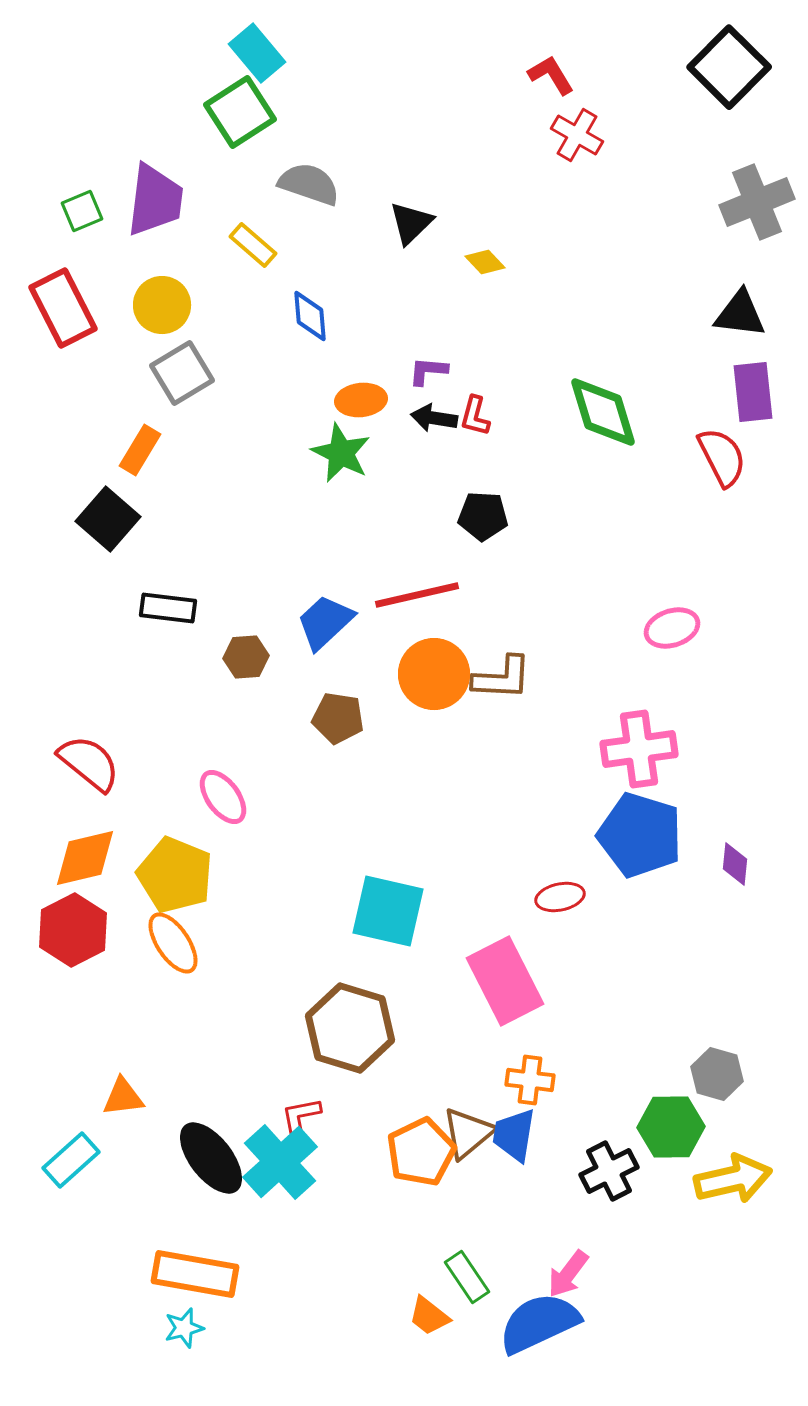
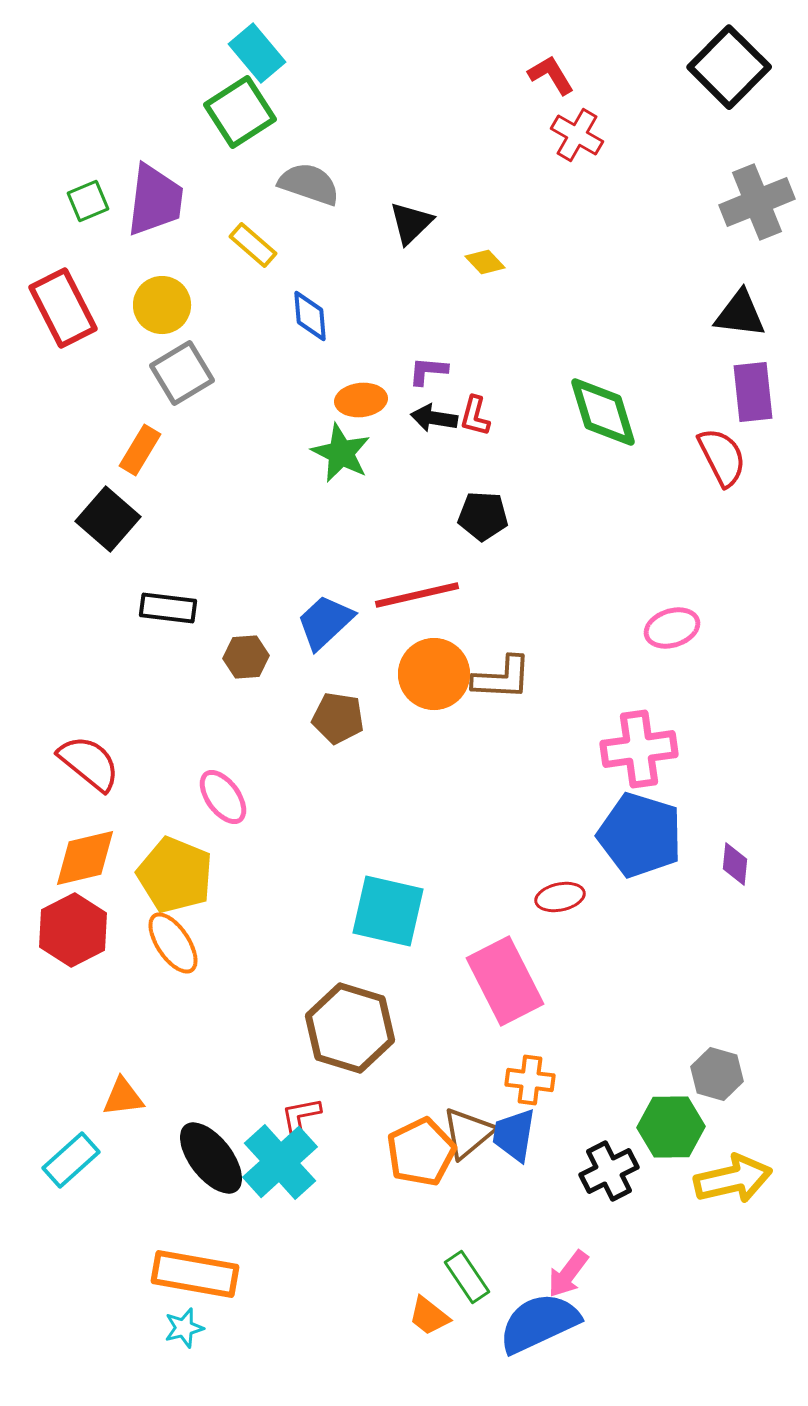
green square at (82, 211): moved 6 px right, 10 px up
